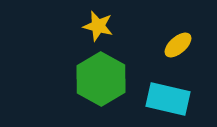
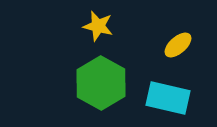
green hexagon: moved 4 px down
cyan rectangle: moved 1 px up
